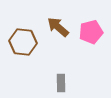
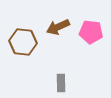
brown arrow: rotated 65 degrees counterclockwise
pink pentagon: rotated 20 degrees clockwise
